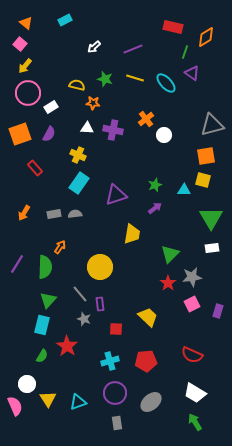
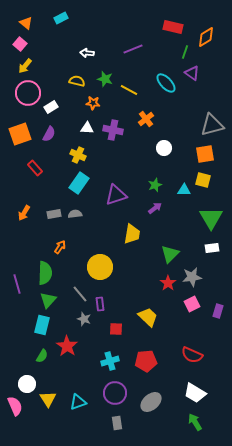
cyan rectangle at (65, 20): moved 4 px left, 2 px up
white arrow at (94, 47): moved 7 px left, 6 px down; rotated 48 degrees clockwise
yellow line at (135, 78): moved 6 px left, 12 px down; rotated 12 degrees clockwise
yellow semicircle at (77, 85): moved 4 px up
white circle at (164, 135): moved 13 px down
orange square at (206, 156): moved 1 px left, 2 px up
purple line at (17, 264): moved 20 px down; rotated 48 degrees counterclockwise
green semicircle at (45, 267): moved 6 px down
